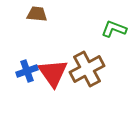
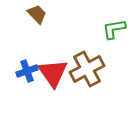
brown trapezoid: rotated 40 degrees clockwise
green L-shape: rotated 30 degrees counterclockwise
